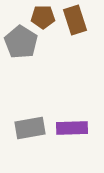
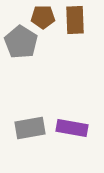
brown rectangle: rotated 16 degrees clockwise
purple rectangle: rotated 12 degrees clockwise
